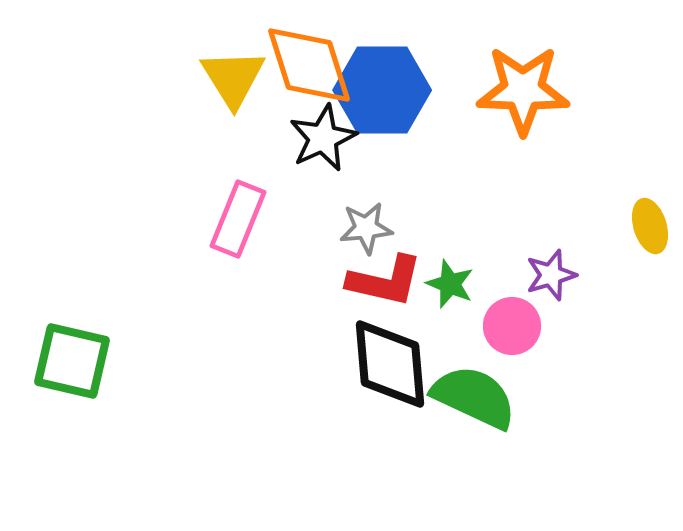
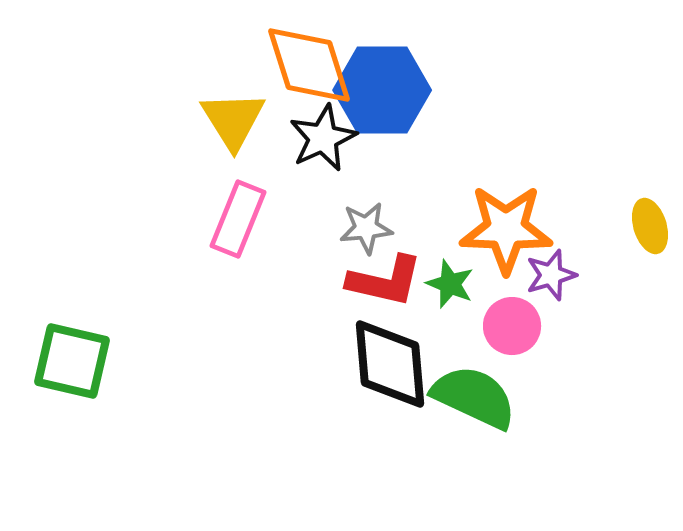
yellow triangle: moved 42 px down
orange star: moved 17 px left, 139 px down
